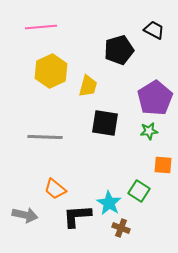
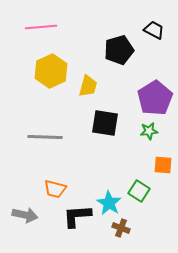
orange trapezoid: rotated 25 degrees counterclockwise
